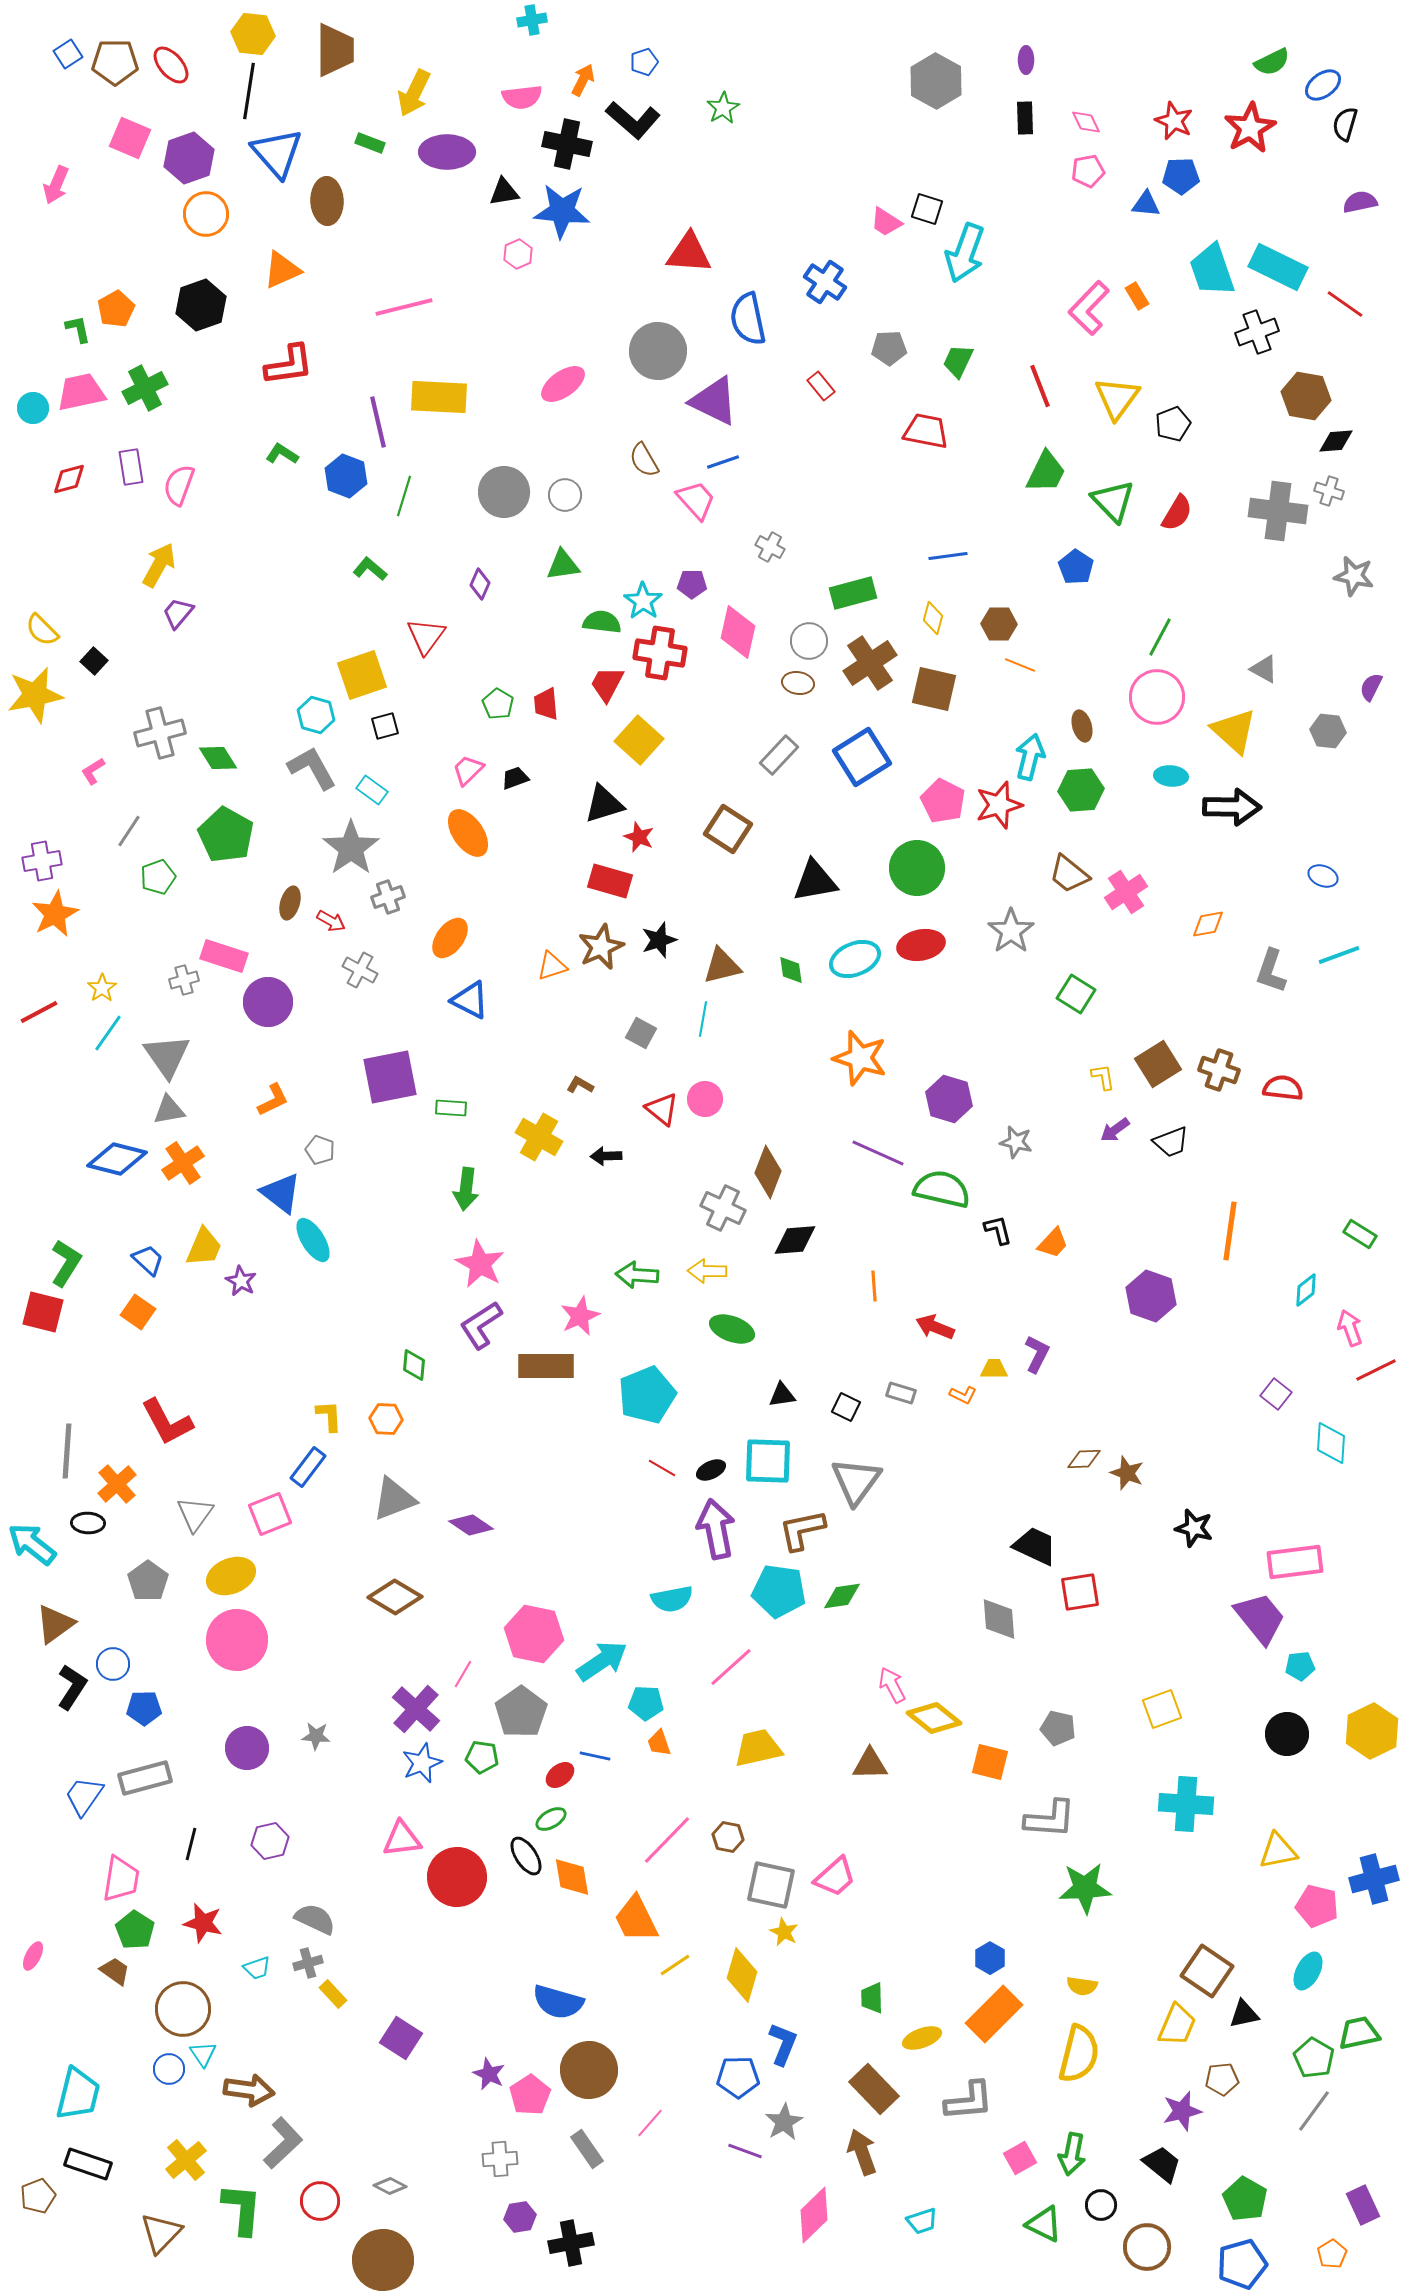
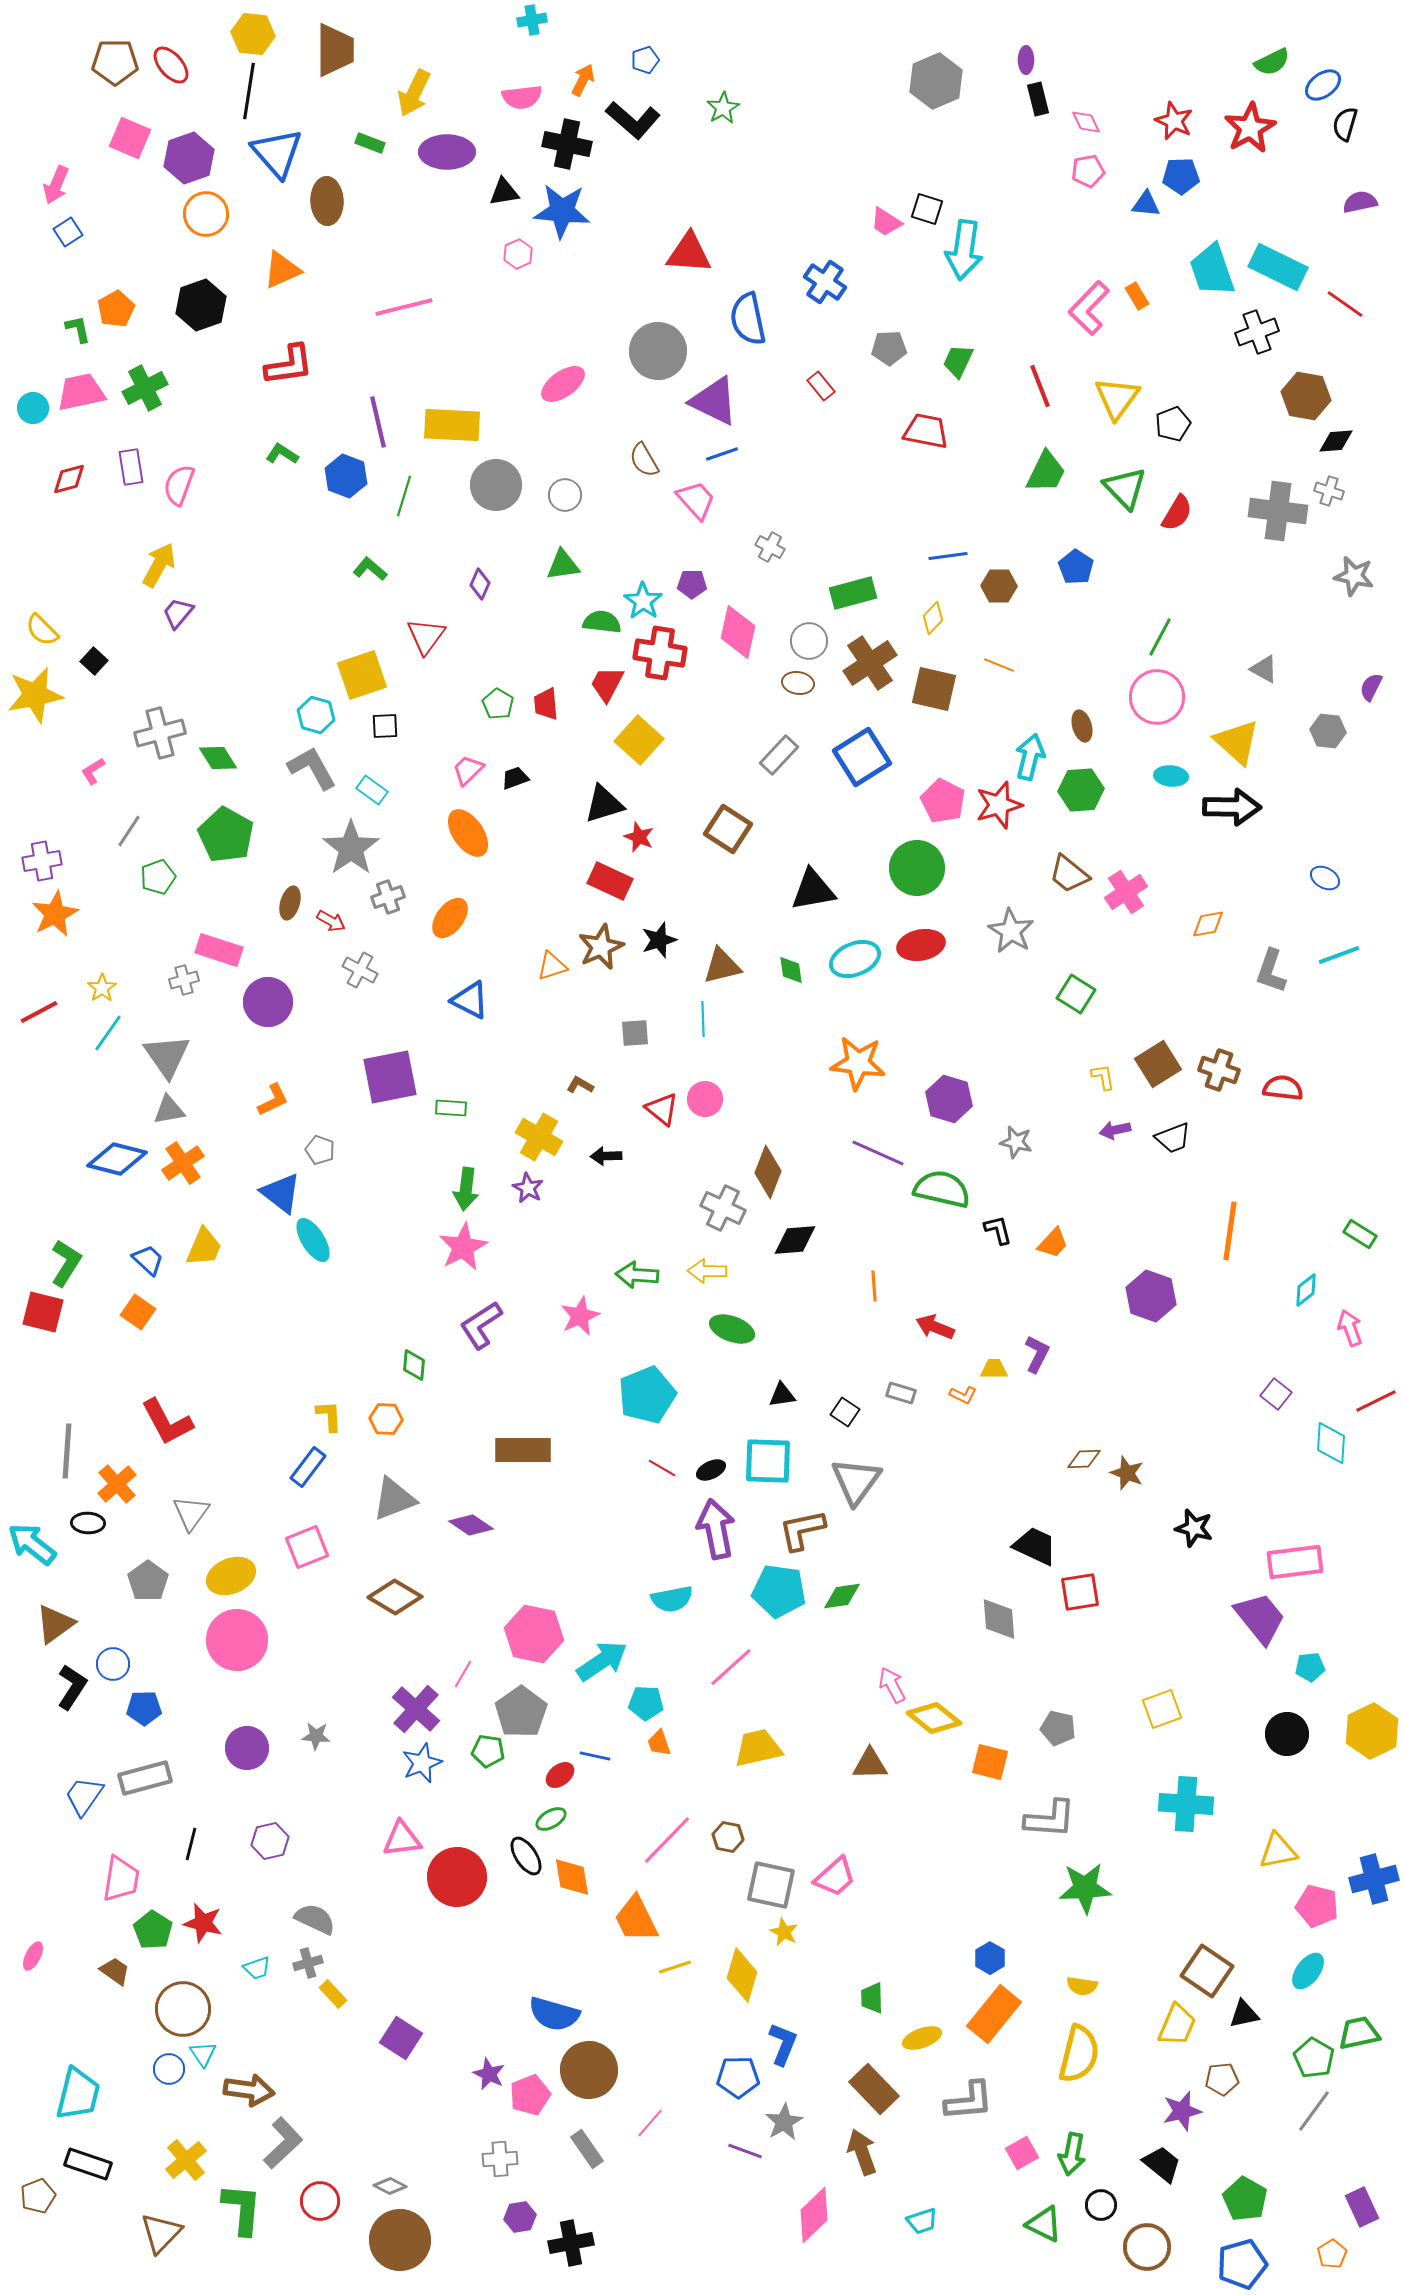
blue square at (68, 54): moved 178 px down
blue pentagon at (644, 62): moved 1 px right, 2 px up
gray hexagon at (936, 81): rotated 8 degrees clockwise
black rectangle at (1025, 118): moved 13 px right, 19 px up; rotated 12 degrees counterclockwise
cyan arrow at (965, 253): moved 1 px left, 3 px up; rotated 12 degrees counterclockwise
yellow rectangle at (439, 397): moved 13 px right, 28 px down
blue line at (723, 462): moved 1 px left, 8 px up
gray circle at (504, 492): moved 8 px left, 7 px up
green triangle at (1113, 501): moved 12 px right, 13 px up
yellow diamond at (933, 618): rotated 28 degrees clockwise
brown hexagon at (999, 624): moved 38 px up
orange line at (1020, 665): moved 21 px left
black square at (385, 726): rotated 12 degrees clockwise
yellow triangle at (1234, 731): moved 3 px right, 11 px down
blue ellipse at (1323, 876): moved 2 px right, 2 px down; rotated 8 degrees clockwise
red rectangle at (610, 881): rotated 9 degrees clockwise
black triangle at (815, 881): moved 2 px left, 9 px down
gray star at (1011, 931): rotated 6 degrees counterclockwise
orange ellipse at (450, 938): moved 20 px up
pink rectangle at (224, 956): moved 5 px left, 6 px up
cyan line at (703, 1019): rotated 12 degrees counterclockwise
gray square at (641, 1033): moved 6 px left; rotated 32 degrees counterclockwise
orange star at (860, 1058): moved 2 px left, 5 px down; rotated 10 degrees counterclockwise
purple arrow at (1115, 1130): rotated 24 degrees clockwise
black trapezoid at (1171, 1142): moved 2 px right, 4 px up
pink star at (480, 1264): moved 17 px left, 17 px up; rotated 15 degrees clockwise
purple star at (241, 1281): moved 287 px right, 93 px up
brown rectangle at (546, 1366): moved 23 px left, 84 px down
red line at (1376, 1370): moved 31 px down
black square at (846, 1407): moved 1 px left, 5 px down; rotated 8 degrees clockwise
gray triangle at (195, 1514): moved 4 px left, 1 px up
pink square at (270, 1514): moved 37 px right, 33 px down
cyan pentagon at (1300, 1666): moved 10 px right, 1 px down
green pentagon at (482, 1757): moved 6 px right, 6 px up
green pentagon at (135, 1930): moved 18 px right
yellow line at (675, 1965): moved 2 px down; rotated 16 degrees clockwise
cyan ellipse at (1308, 1971): rotated 9 degrees clockwise
blue semicircle at (558, 2002): moved 4 px left, 12 px down
orange rectangle at (994, 2014): rotated 6 degrees counterclockwise
pink pentagon at (530, 2095): rotated 12 degrees clockwise
pink square at (1020, 2158): moved 2 px right, 5 px up
purple rectangle at (1363, 2205): moved 1 px left, 2 px down
brown circle at (383, 2260): moved 17 px right, 20 px up
